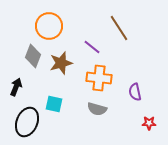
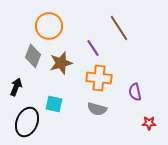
purple line: moved 1 px right, 1 px down; rotated 18 degrees clockwise
